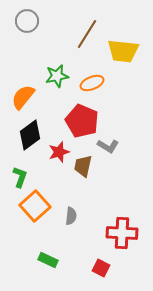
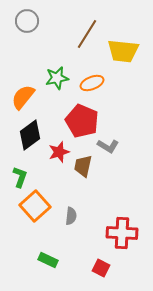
green star: moved 2 px down
